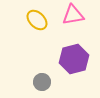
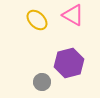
pink triangle: rotated 40 degrees clockwise
purple hexagon: moved 5 px left, 4 px down
